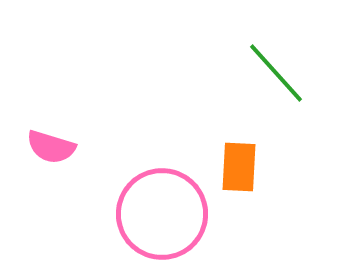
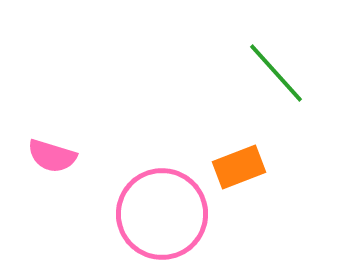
pink semicircle: moved 1 px right, 9 px down
orange rectangle: rotated 66 degrees clockwise
